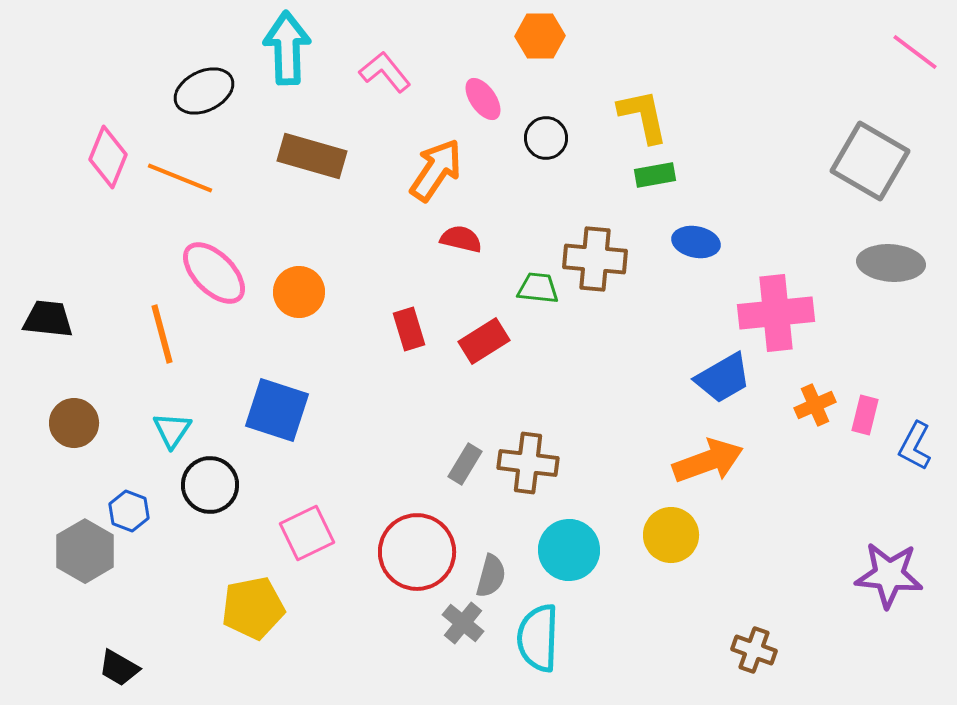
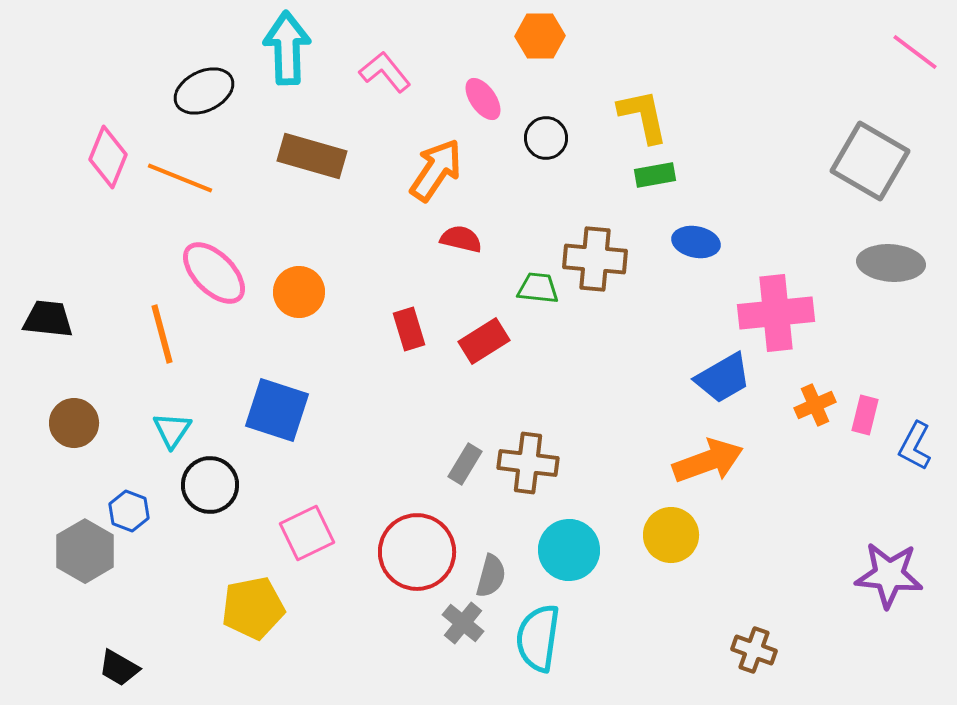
cyan semicircle at (538, 638): rotated 6 degrees clockwise
